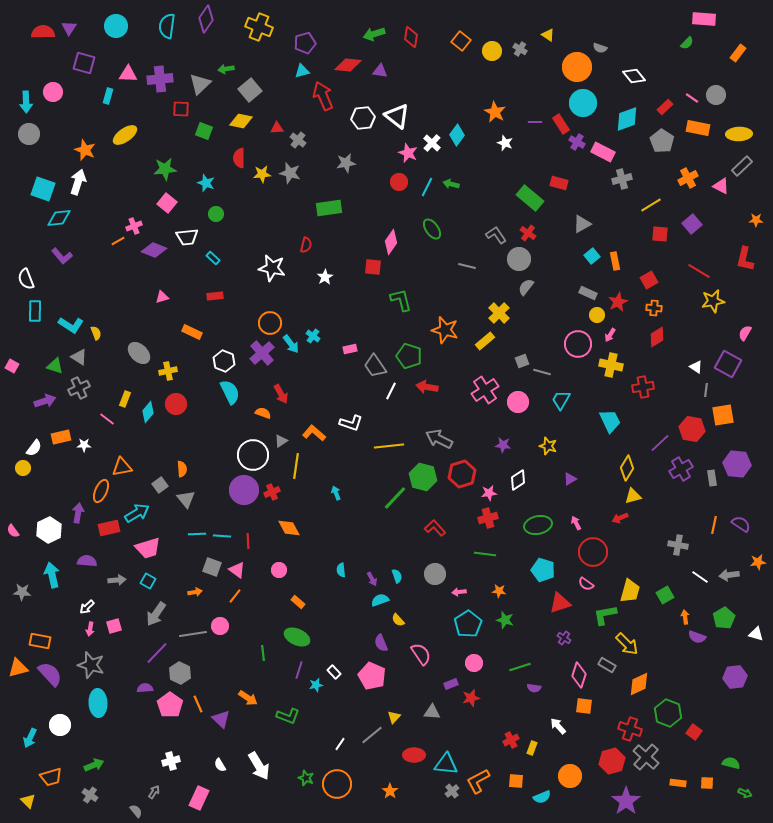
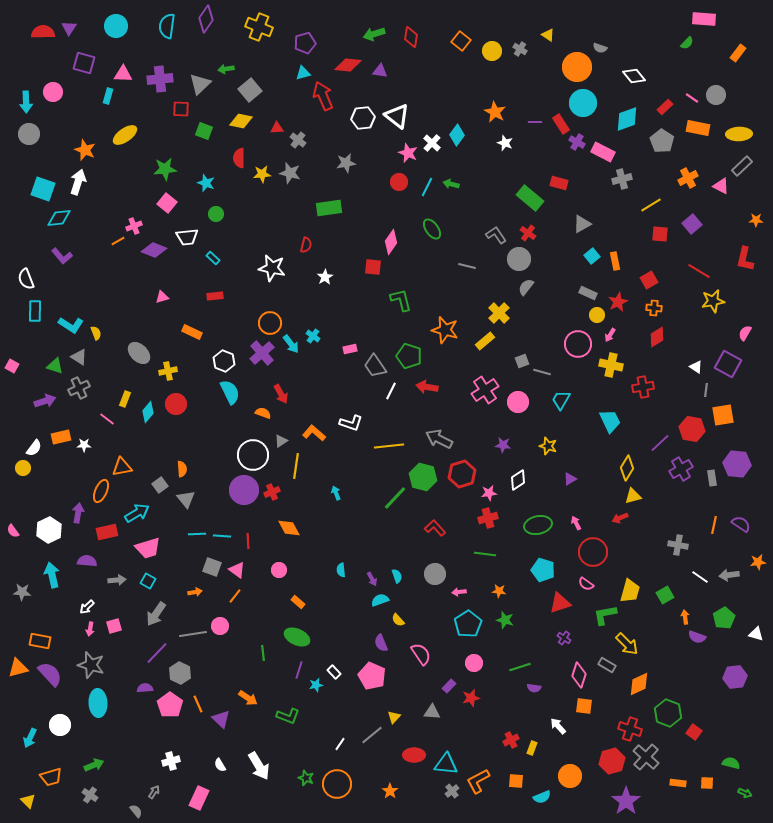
cyan triangle at (302, 71): moved 1 px right, 2 px down
pink triangle at (128, 74): moved 5 px left
red rectangle at (109, 528): moved 2 px left, 4 px down
purple rectangle at (451, 684): moved 2 px left, 2 px down; rotated 24 degrees counterclockwise
